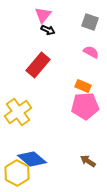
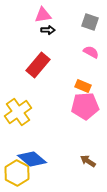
pink triangle: rotated 42 degrees clockwise
black arrow: rotated 24 degrees counterclockwise
